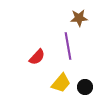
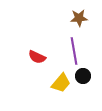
purple line: moved 6 px right, 5 px down
red semicircle: rotated 72 degrees clockwise
black circle: moved 2 px left, 11 px up
